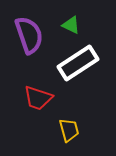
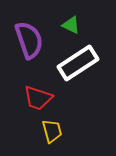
purple semicircle: moved 5 px down
yellow trapezoid: moved 17 px left, 1 px down
